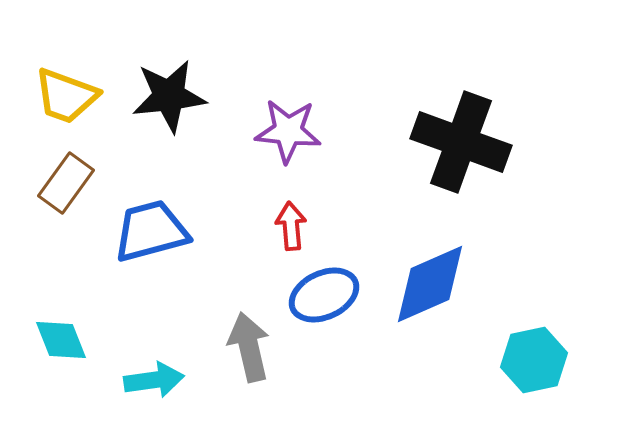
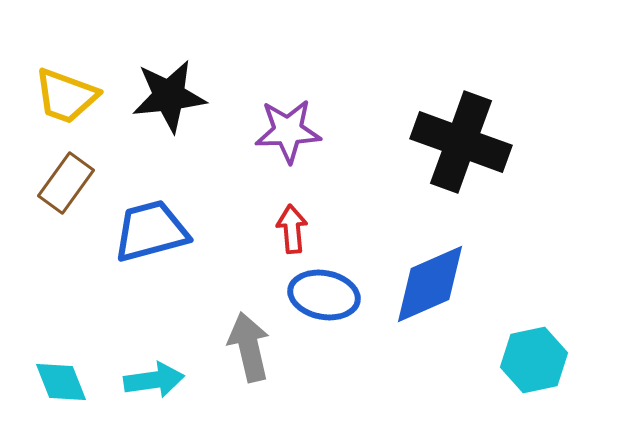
purple star: rotated 8 degrees counterclockwise
red arrow: moved 1 px right, 3 px down
blue ellipse: rotated 36 degrees clockwise
cyan diamond: moved 42 px down
